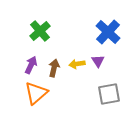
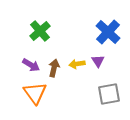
purple arrow: rotated 96 degrees clockwise
orange triangle: moved 1 px left; rotated 25 degrees counterclockwise
